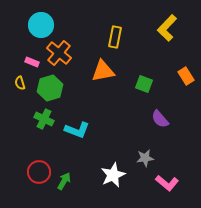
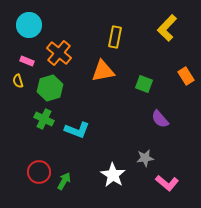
cyan circle: moved 12 px left
pink rectangle: moved 5 px left, 1 px up
yellow semicircle: moved 2 px left, 2 px up
white star: rotated 15 degrees counterclockwise
